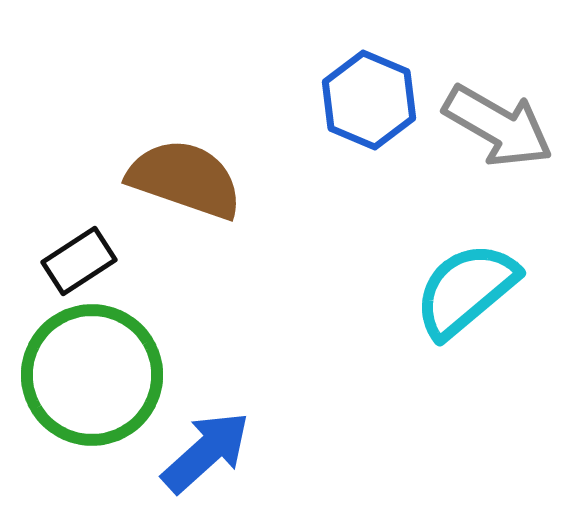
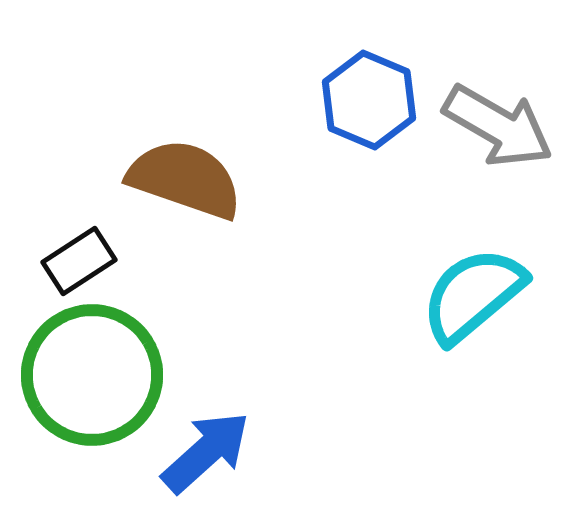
cyan semicircle: moved 7 px right, 5 px down
